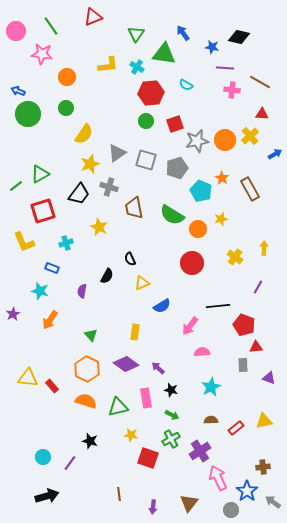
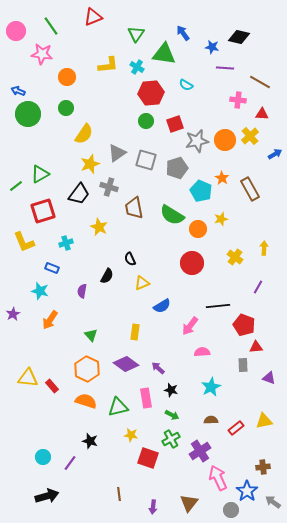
pink cross at (232, 90): moved 6 px right, 10 px down
